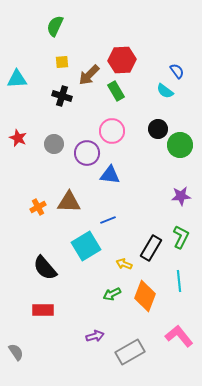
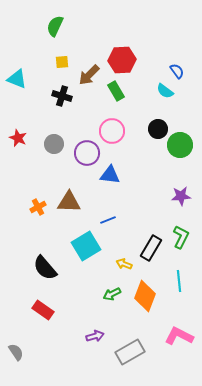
cyan triangle: rotated 25 degrees clockwise
red rectangle: rotated 35 degrees clockwise
pink L-shape: rotated 24 degrees counterclockwise
